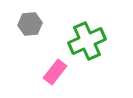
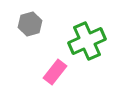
gray hexagon: rotated 10 degrees counterclockwise
